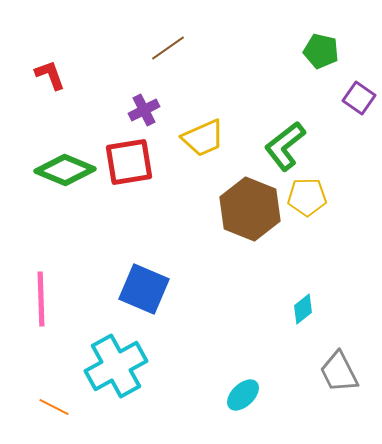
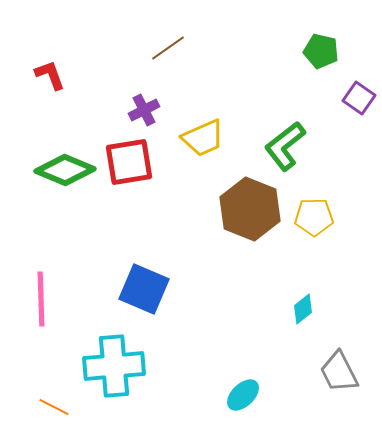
yellow pentagon: moved 7 px right, 20 px down
cyan cross: moved 2 px left; rotated 24 degrees clockwise
